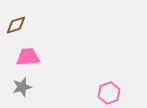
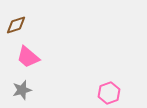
pink trapezoid: rotated 135 degrees counterclockwise
gray star: moved 3 px down
